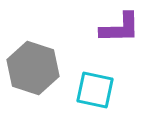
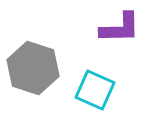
cyan square: rotated 12 degrees clockwise
